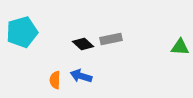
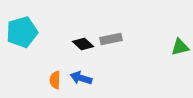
green triangle: rotated 18 degrees counterclockwise
blue arrow: moved 2 px down
